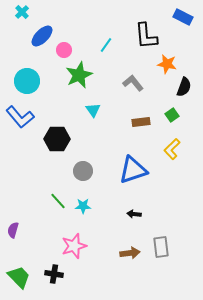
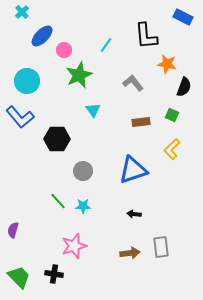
green square: rotated 32 degrees counterclockwise
